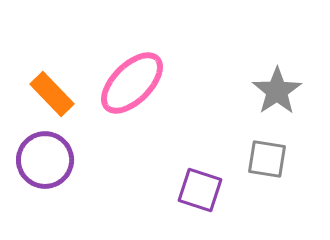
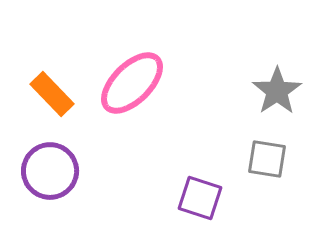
purple circle: moved 5 px right, 11 px down
purple square: moved 8 px down
